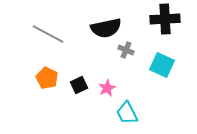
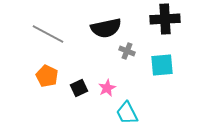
gray cross: moved 1 px right, 1 px down
cyan square: rotated 30 degrees counterclockwise
orange pentagon: moved 2 px up
black square: moved 3 px down
